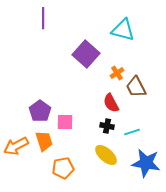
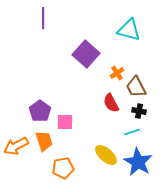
cyan triangle: moved 6 px right
black cross: moved 32 px right, 15 px up
blue star: moved 8 px left, 1 px up; rotated 20 degrees clockwise
